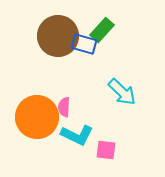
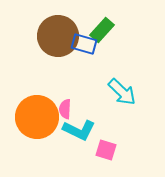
pink semicircle: moved 1 px right, 2 px down
cyan L-shape: moved 2 px right, 5 px up
pink square: rotated 10 degrees clockwise
